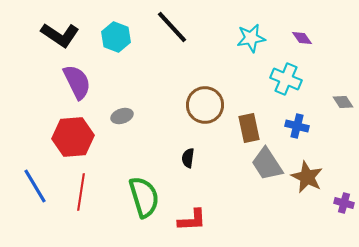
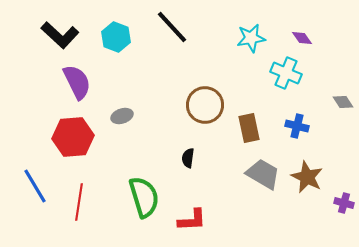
black L-shape: rotated 9 degrees clockwise
cyan cross: moved 6 px up
gray trapezoid: moved 4 px left, 10 px down; rotated 153 degrees clockwise
red line: moved 2 px left, 10 px down
